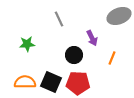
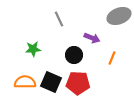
purple arrow: rotated 42 degrees counterclockwise
green star: moved 6 px right, 5 px down
